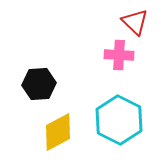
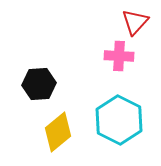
red triangle: rotated 28 degrees clockwise
pink cross: moved 1 px down
yellow diamond: rotated 12 degrees counterclockwise
